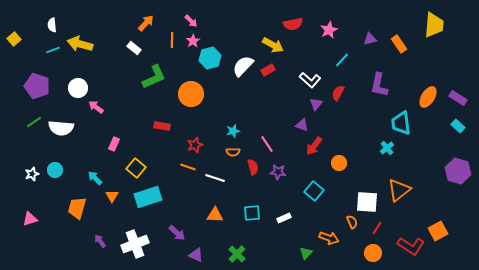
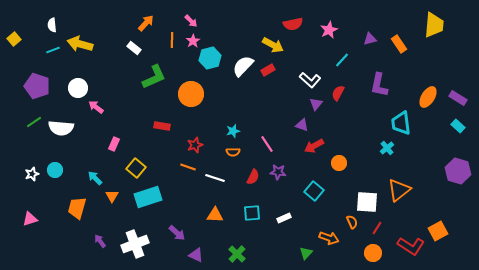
red arrow at (314, 146): rotated 24 degrees clockwise
red semicircle at (253, 167): moved 10 px down; rotated 42 degrees clockwise
